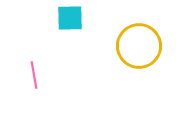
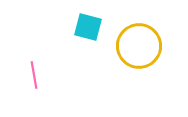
cyan square: moved 18 px right, 9 px down; rotated 16 degrees clockwise
